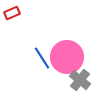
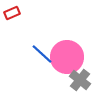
blue line: moved 4 px up; rotated 15 degrees counterclockwise
